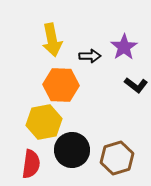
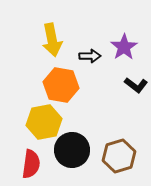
orange hexagon: rotated 8 degrees clockwise
brown hexagon: moved 2 px right, 2 px up
